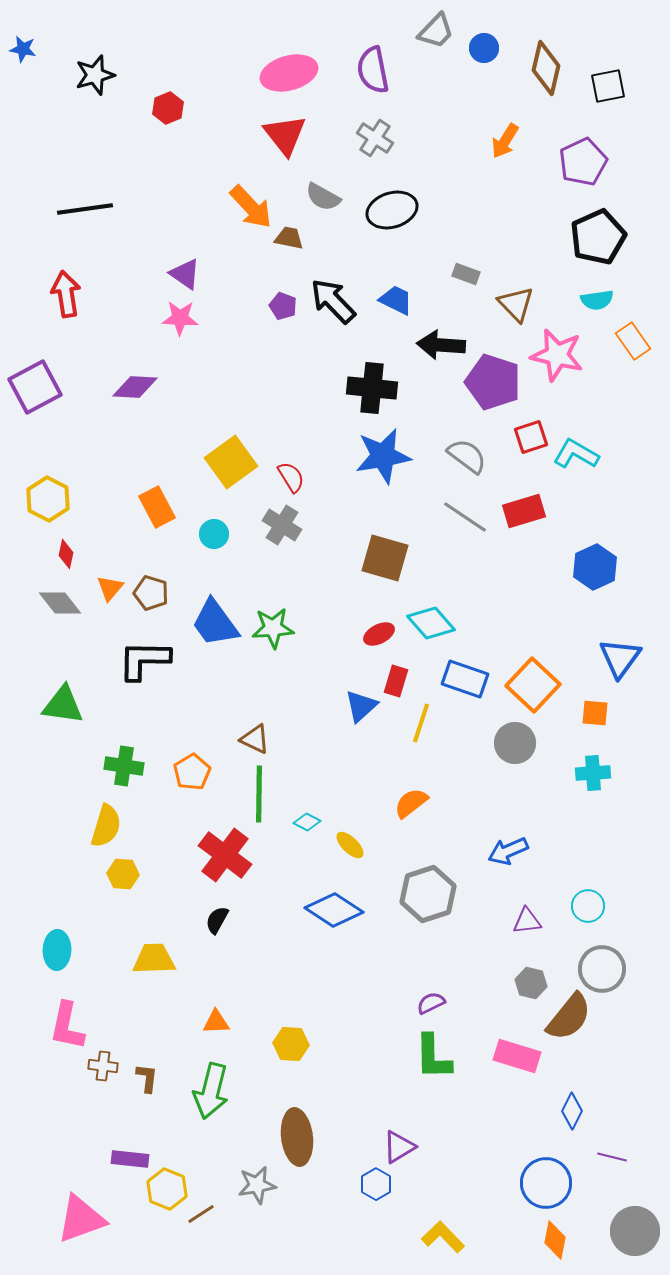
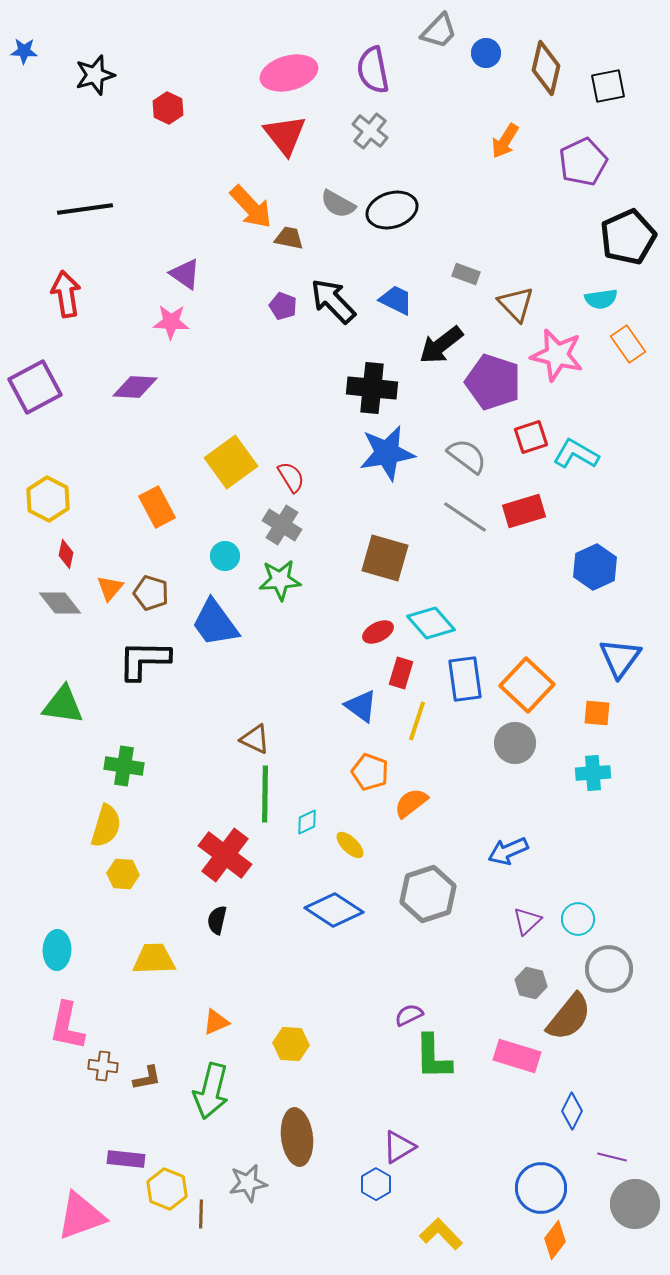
gray trapezoid at (436, 31): moved 3 px right
blue circle at (484, 48): moved 2 px right, 5 px down
blue star at (23, 49): moved 1 px right, 2 px down; rotated 8 degrees counterclockwise
red hexagon at (168, 108): rotated 12 degrees counterclockwise
gray cross at (375, 138): moved 5 px left, 7 px up; rotated 6 degrees clockwise
gray semicircle at (323, 197): moved 15 px right, 7 px down
black pentagon at (598, 237): moved 30 px right
cyan semicircle at (597, 300): moved 4 px right, 1 px up
pink star at (180, 318): moved 9 px left, 4 px down
orange rectangle at (633, 341): moved 5 px left, 3 px down
black arrow at (441, 345): rotated 42 degrees counterclockwise
blue star at (383, 456): moved 4 px right, 3 px up
cyan circle at (214, 534): moved 11 px right, 22 px down
green star at (273, 628): moved 7 px right, 48 px up
red ellipse at (379, 634): moved 1 px left, 2 px up
blue rectangle at (465, 679): rotated 63 degrees clockwise
red rectangle at (396, 681): moved 5 px right, 8 px up
orange square at (533, 685): moved 6 px left
blue triangle at (361, 706): rotated 42 degrees counterclockwise
orange square at (595, 713): moved 2 px right
yellow line at (421, 723): moved 4 px left, 2 px up
orange pentagon at (192, 772): moved 178 px right; rotated 21 degrees counterclockwise
green line at (259, 794): moved 6 px right
cyan diamond at (307, 822): rotated 52 degrees counterclockwise
cyan circle at (588, 906): moved 10 px left, 13 px down
black semicircle at (217, 920): rotated 16 degrees counterclockwise
purple triangle at (527, 921): rotated 36 degrees counterclockwise
gray circle at (602, 969): moved 7 px right
purple semicircle at (431, 1003): moved 22 px left, 12 px down
orange triangle at (216, 1022): rotated 20 degrees counterclockwise
brown L-shape at (147, 1078): rotated 72 degrees clockwise
purple rectangle at (130, 1159): moved 4 px left
blue circle at (546, 1183): moved 5 px left, 5 px down
gray star at (257, 1185): moved 9 px left, 2 px up
brown line at (201, 1214): rotated 56 degrees counterclockwise
pink triangle at (81, 1219): moved 3 px up
gray circle at (635, 1231): moved 27 px up
yellow L-shape at (443, 1237): moved 2 px left, 3 px up
orange diamond at (555, 1240): rotated 27 degrees clockwise
